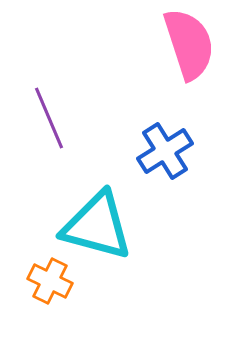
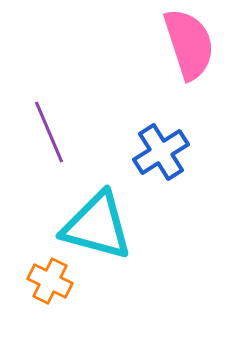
purple line: moved 14 px down
blue cross: moved 4 px left, 1 px down
